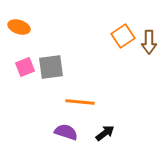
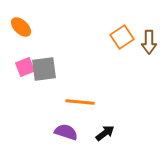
orange ellipse: moved 2 px right; rotated 25 degrees clockwise
orange square: moved 1 px left, 1 px down
gray square: moved 7 px left, 2 px down
